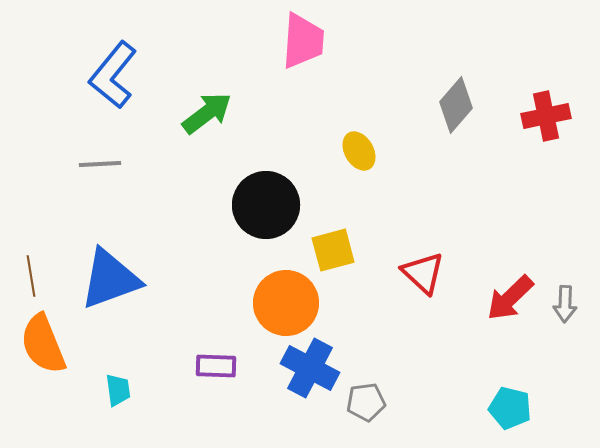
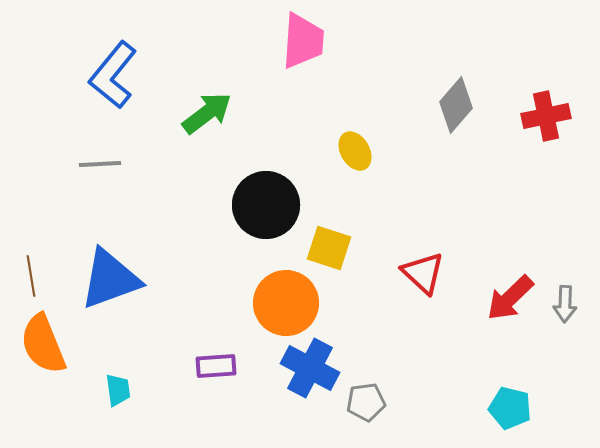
yellow ellipse: moved 4 px left
yellow square: moved 4 px left, 2 px up; rotated 33 degrees clockwise
purple rectangle: rotated 6 degrees counterclockwise
